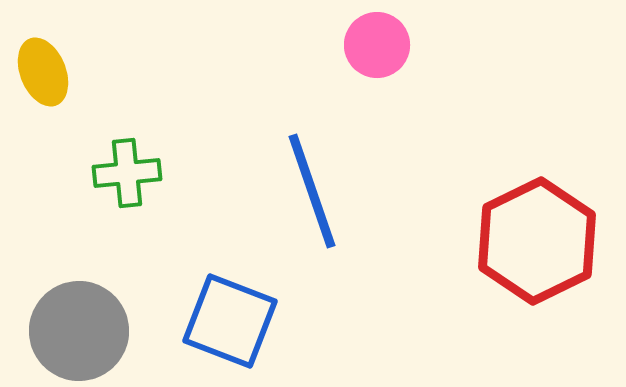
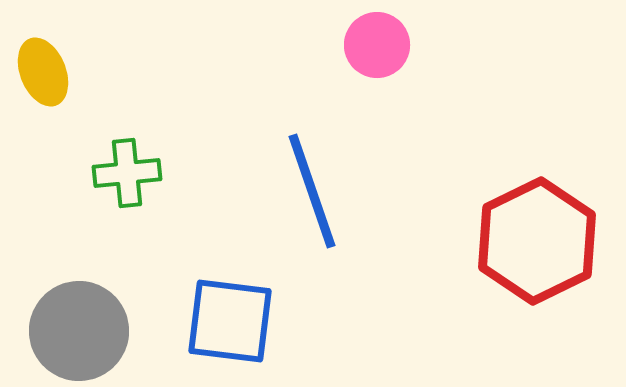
blue square: rotated 14 degrees counterclockwise
